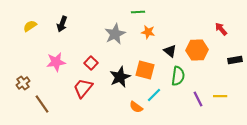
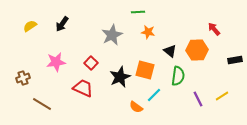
black arrow: rotated 14 degrees clockwise
red arrow: moved 7 px left
gray star: moved 3 px left, 1 px down
brown cross: moved 5 px up; rotated 16 degrees clockwise
red trapezoid: rotated 75 degrees clockwise
yellow line: moved 2 px right; rotated 32 degrees counterclockwise
brown line: rotated 24 degrees counterclockwise
